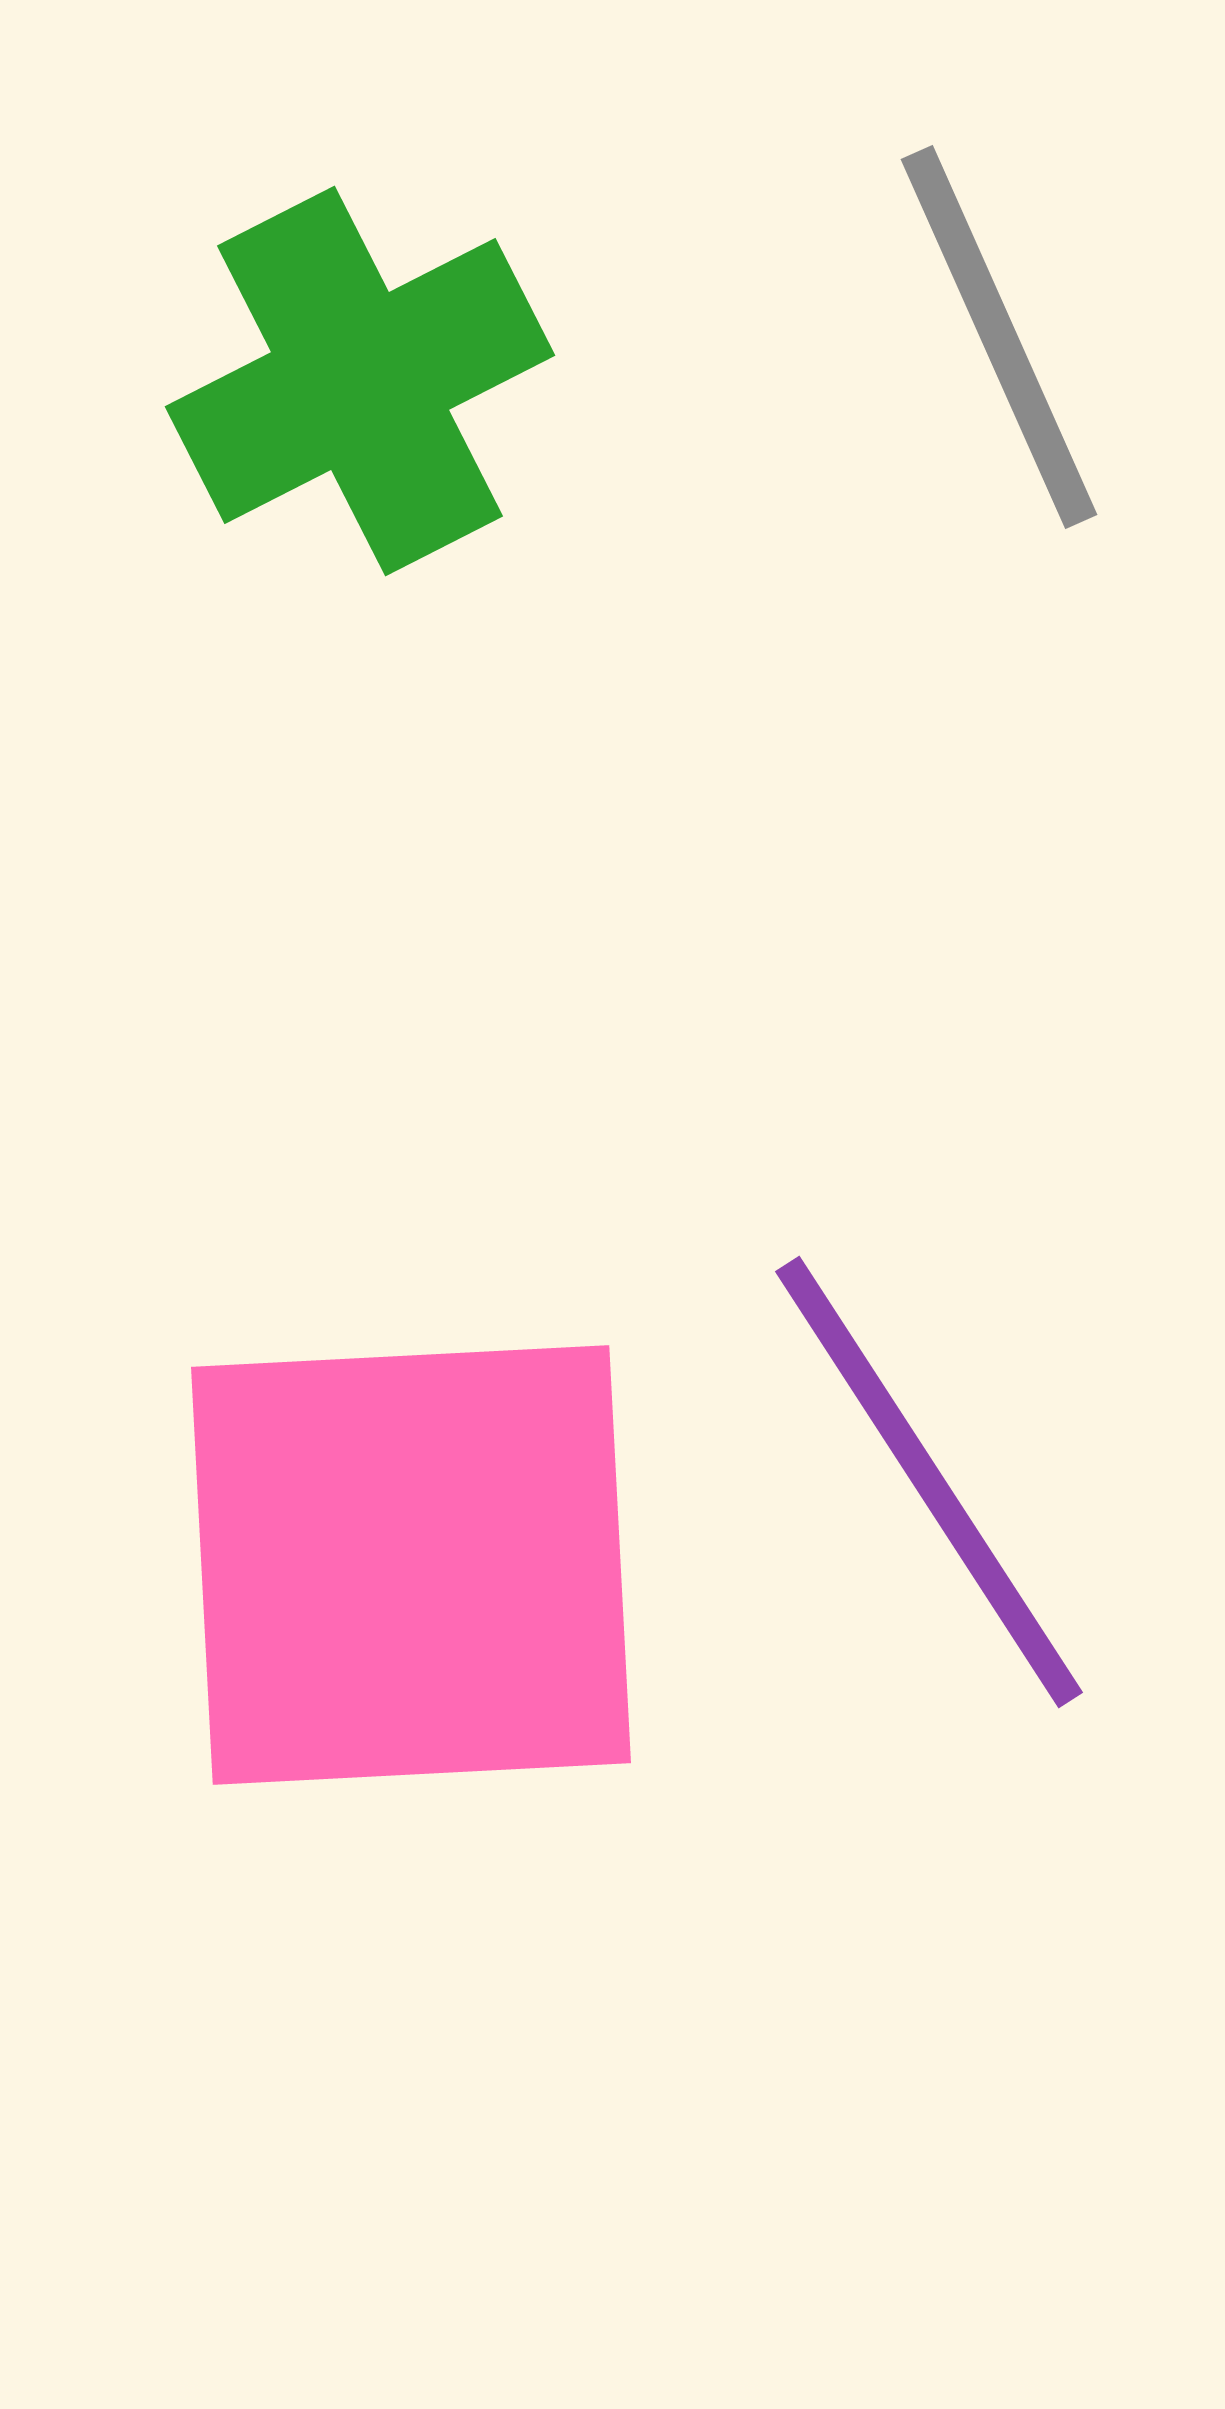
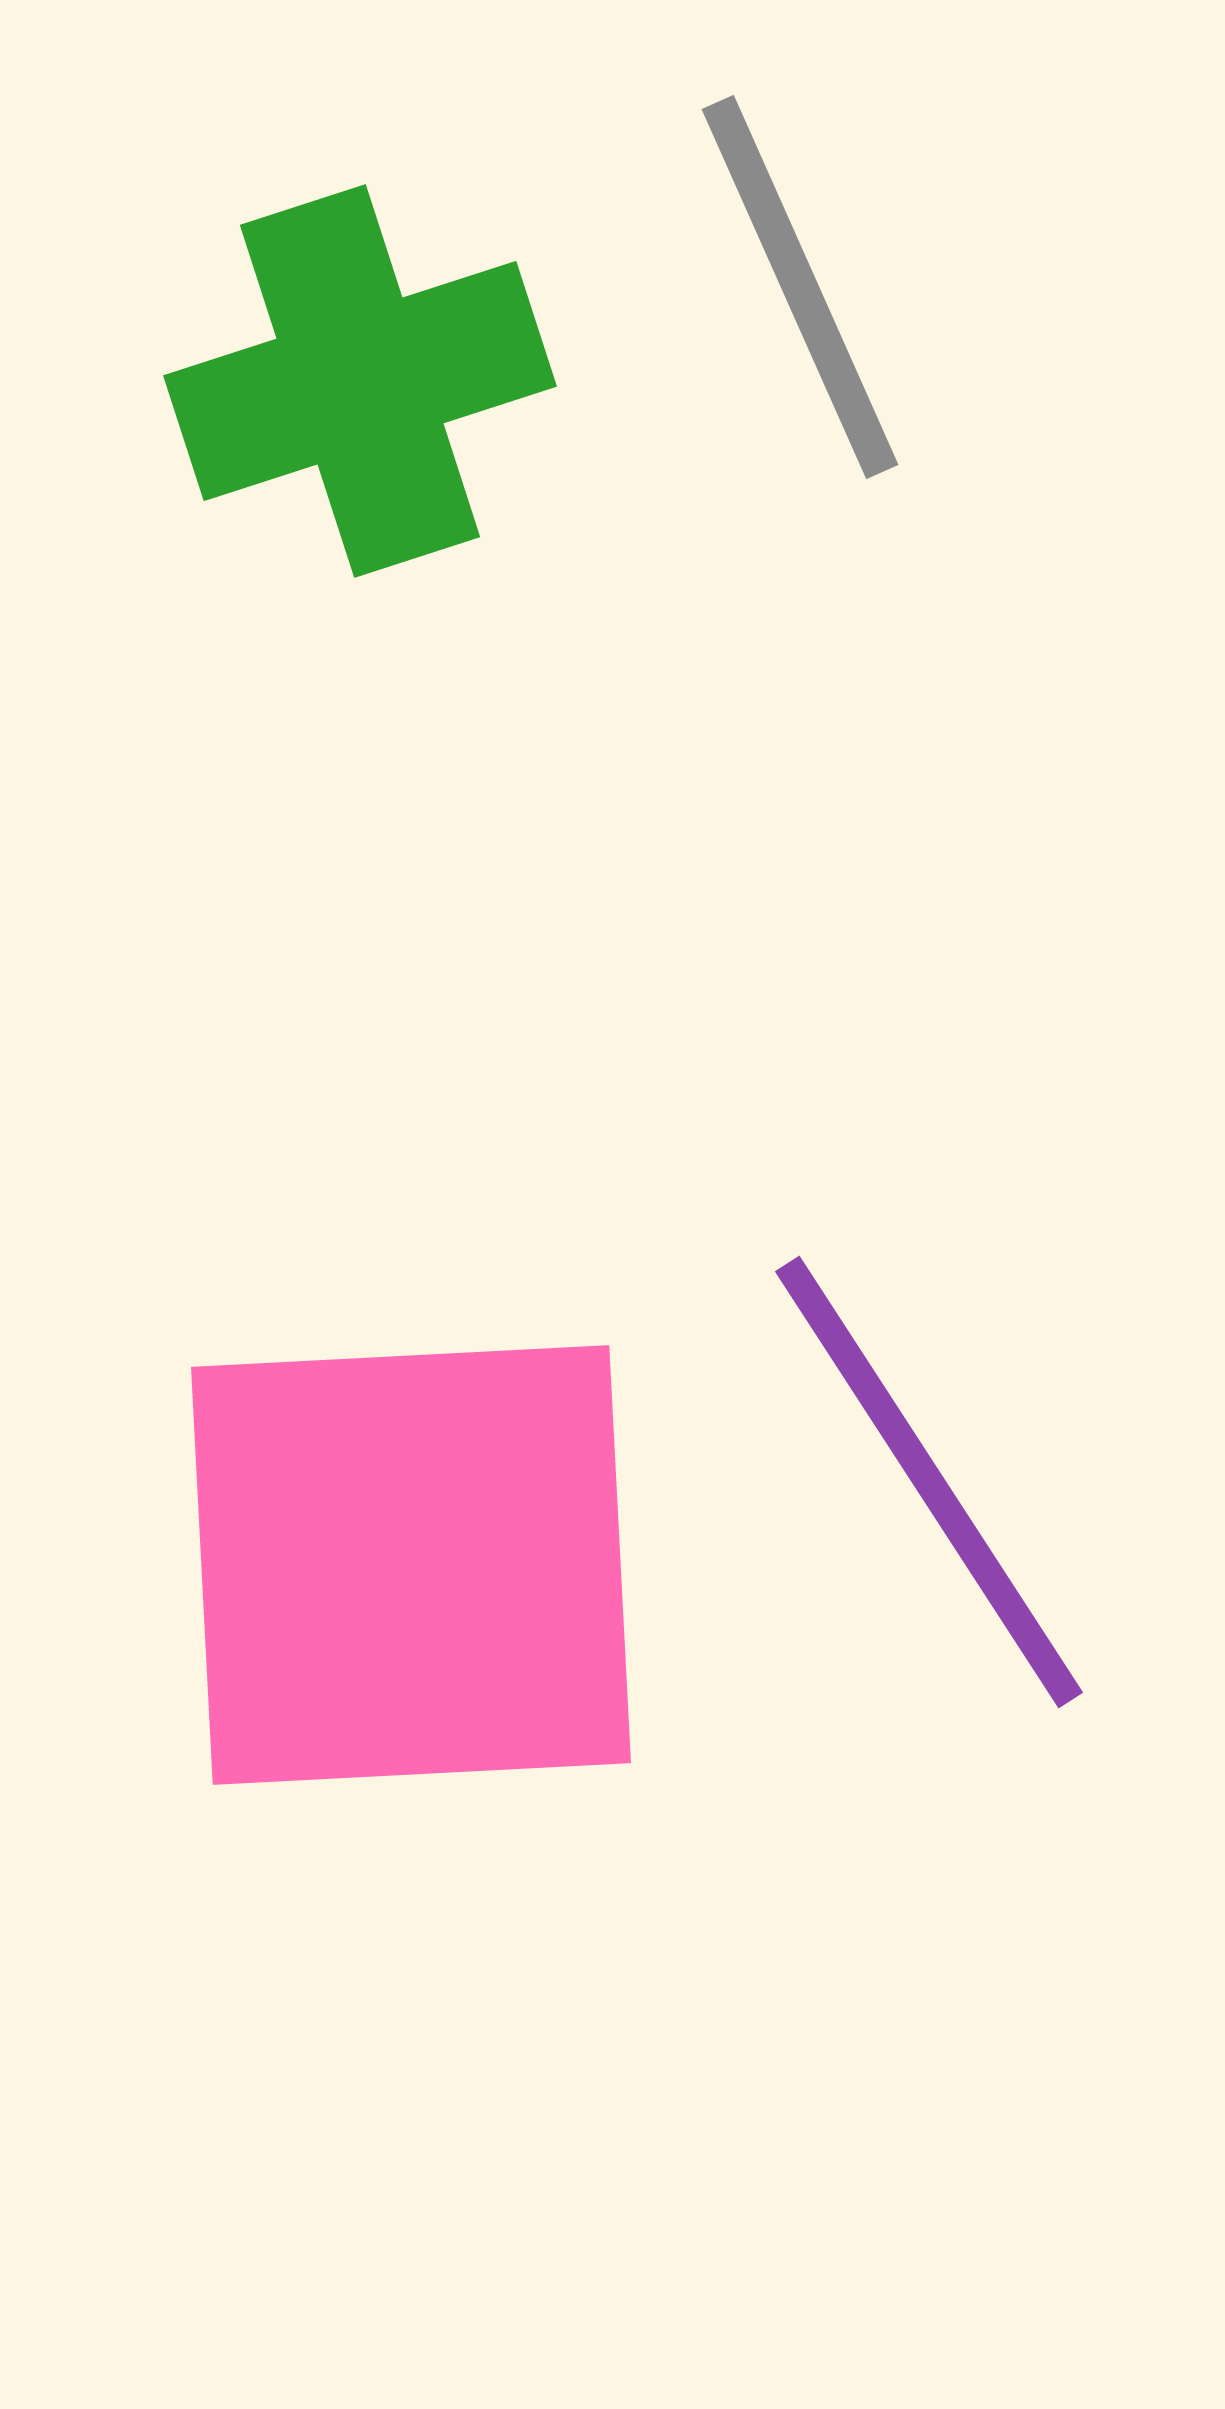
gray line: moved 199 px left, 50 px up
green cross: rotated 9 degrees clockwise
